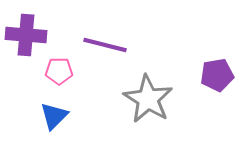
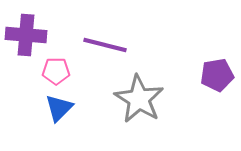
pink pentagon: moved 3 px left
gray star: moved 9 px left
blue triangle: moved 5 px right, 8 px up
